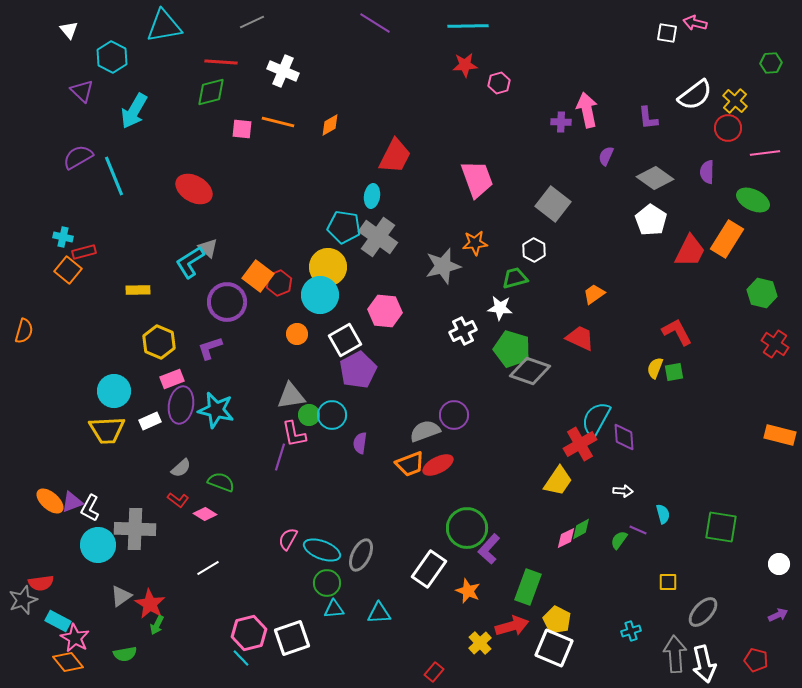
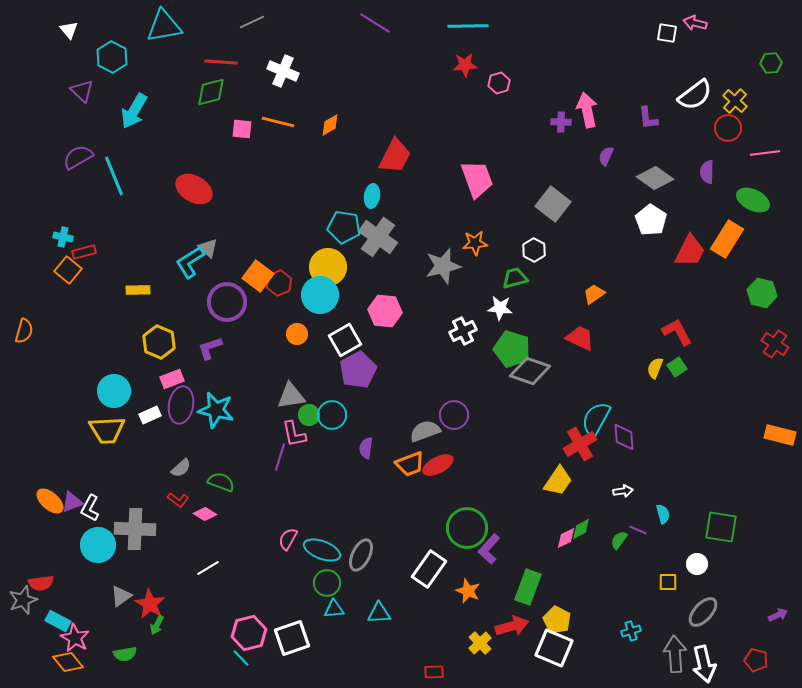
green square at (674, 372): moved 3 px right, 5 px up; rotated 24 degrees counterclockwise
white rectangle at (150, 421): moved 6 px up
purple semicircle at (360, 443): moved 6 px right, 5 px down
white arrow at (623, 491): rotated 12 degrees counterclockwise
white circle at (779, 564): moved 82 px left
red rectangle at (434, 672): rotated 48 degrees clockwise
